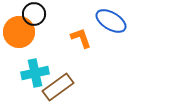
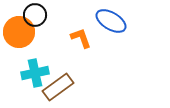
black circle: moved 1 px right, 1 px down
